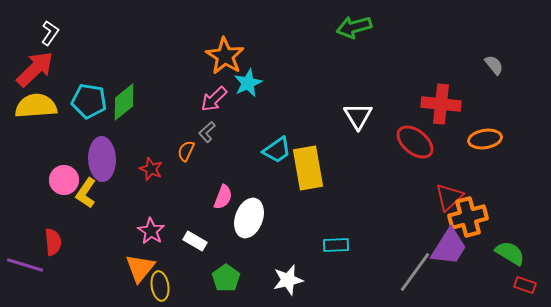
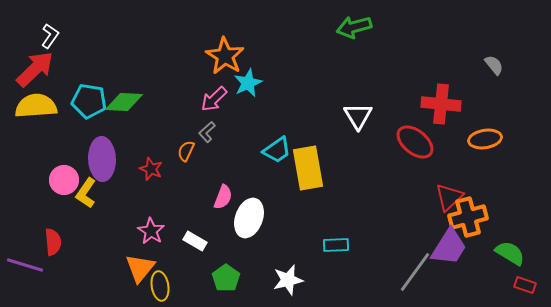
white L-shape: moved 3 px down
green diamond: rotated 42 degrees clockwise
